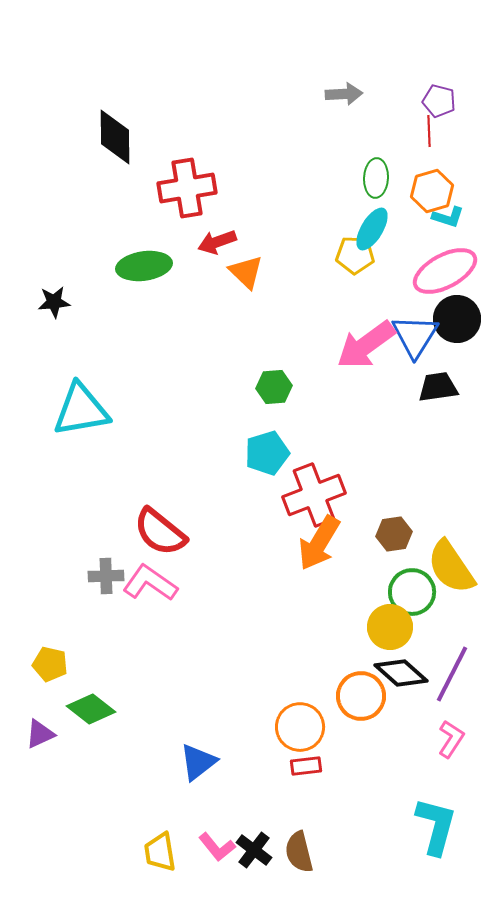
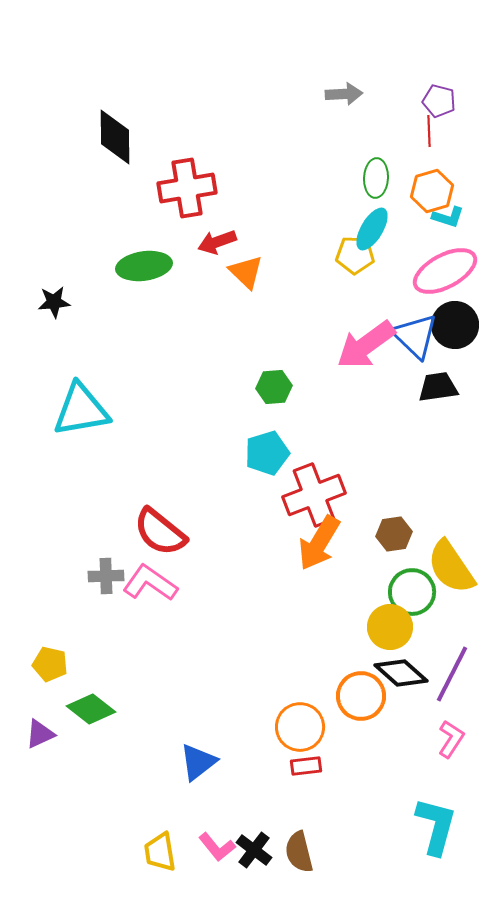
black circle at (457, 319): moved 2 px left, 6 px down
blue triangle at (415, 336): rotated 18 degrees counterclockwise
